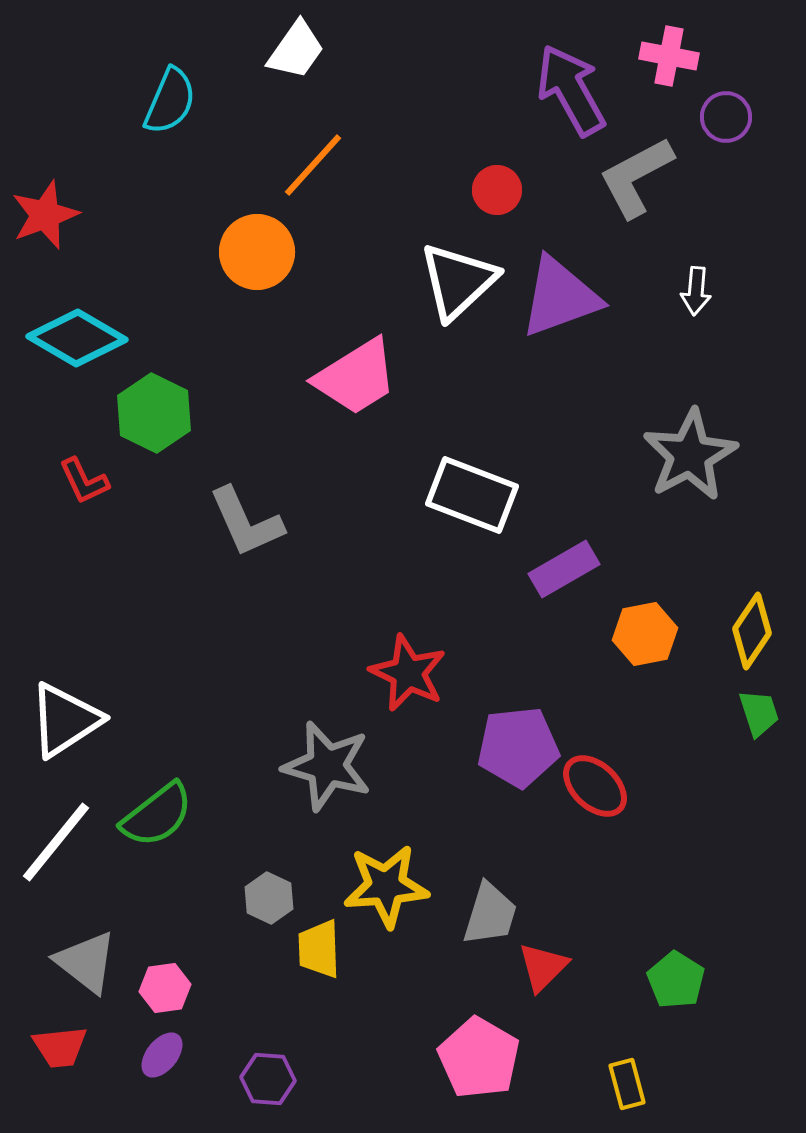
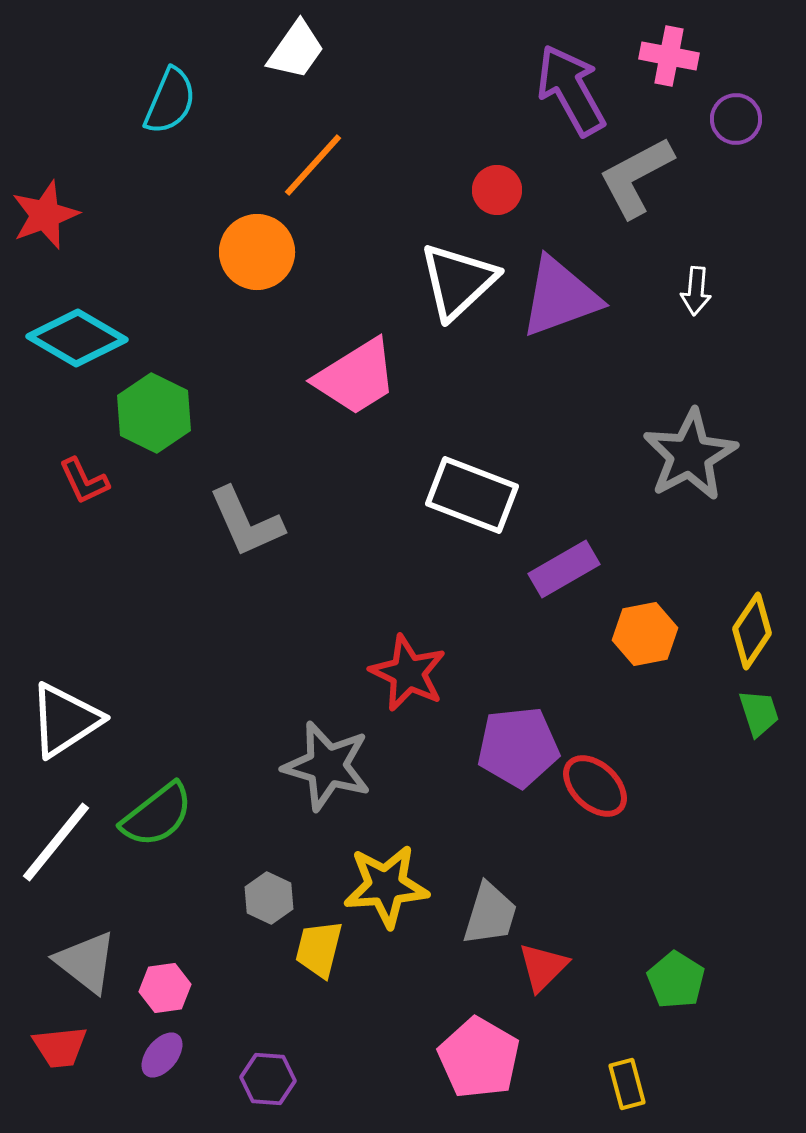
purple circle at (726, 117): moved 10 px right, 2 px down
yellow trapezoid at (319, 949): rotated 16 degrees clockwise
